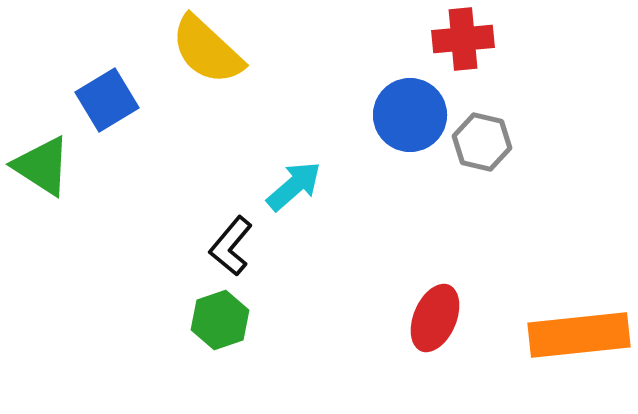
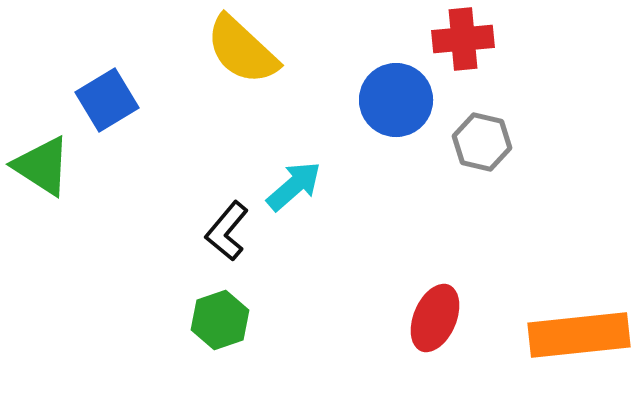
yellow semicircle: moved 35 px right
blue circle: moved 14 px left, 15 px up
black L-shape: moved 4 px left, 15 px up
